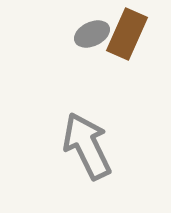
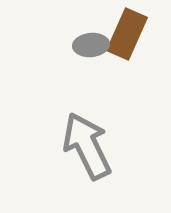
gray ellipse: moved 1 px left, 11 px down; rotated 20 degrees clockwise
